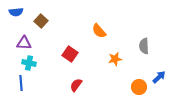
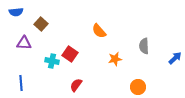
brown square: moved 3 px down
cyan cross: moved 23 px right, 2 px up
blue arrow: moved 16 px right, 19 px up
orange circle: moved 1 px left
